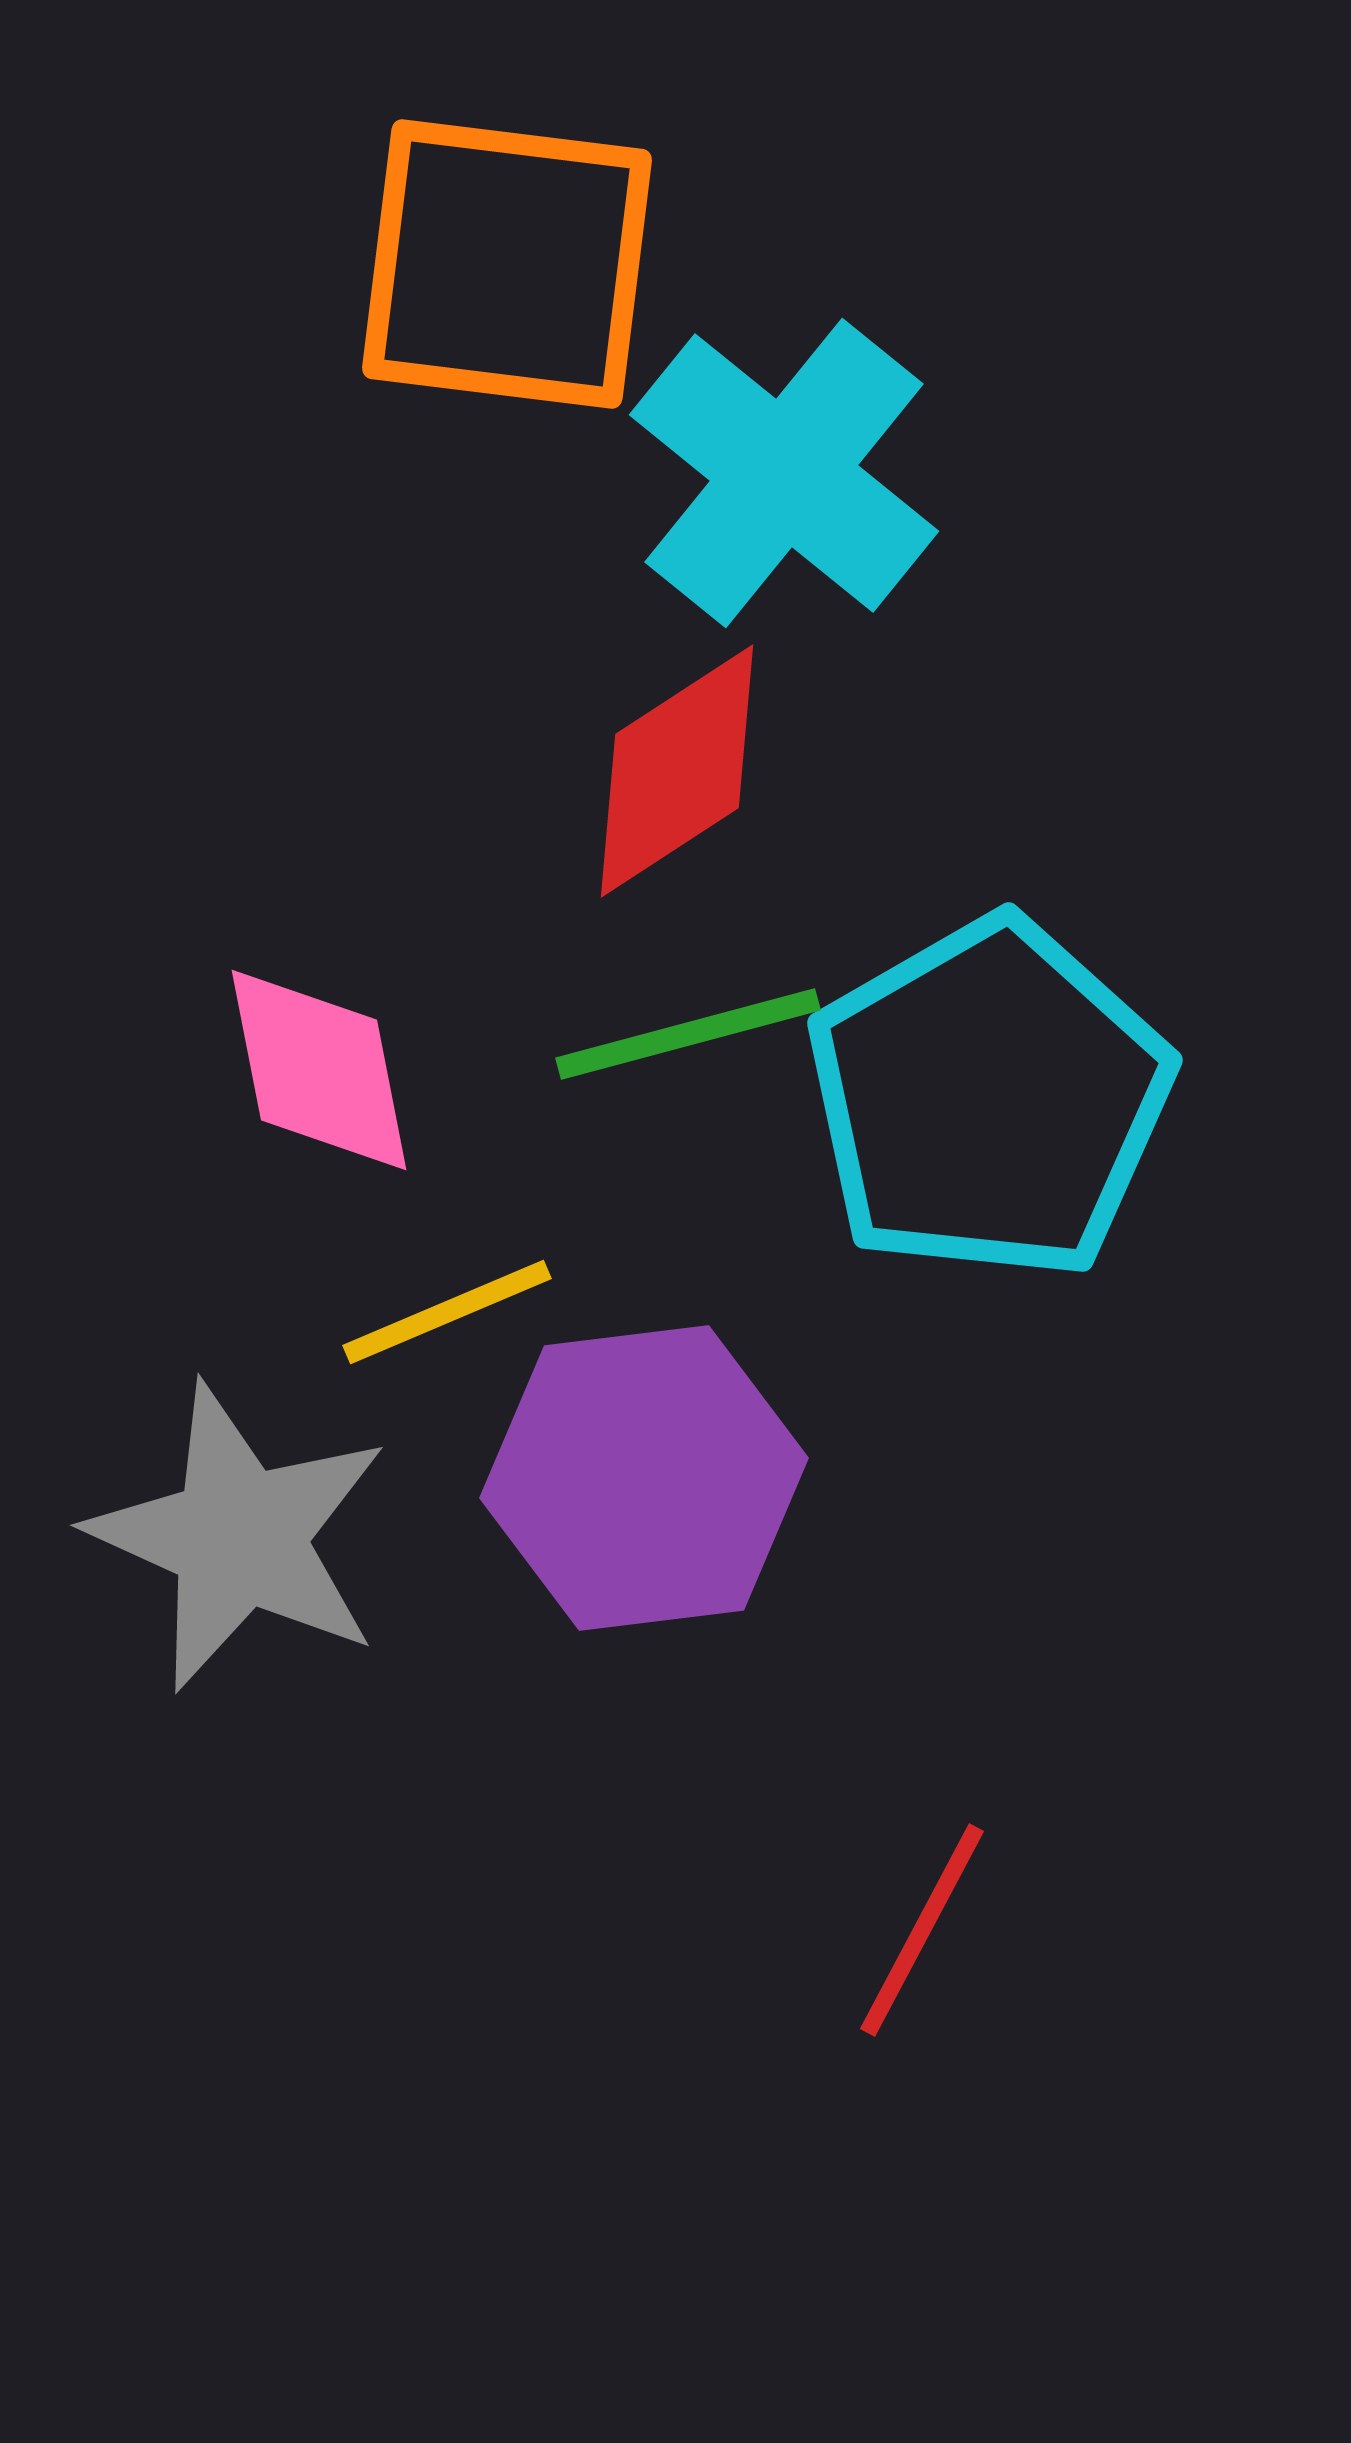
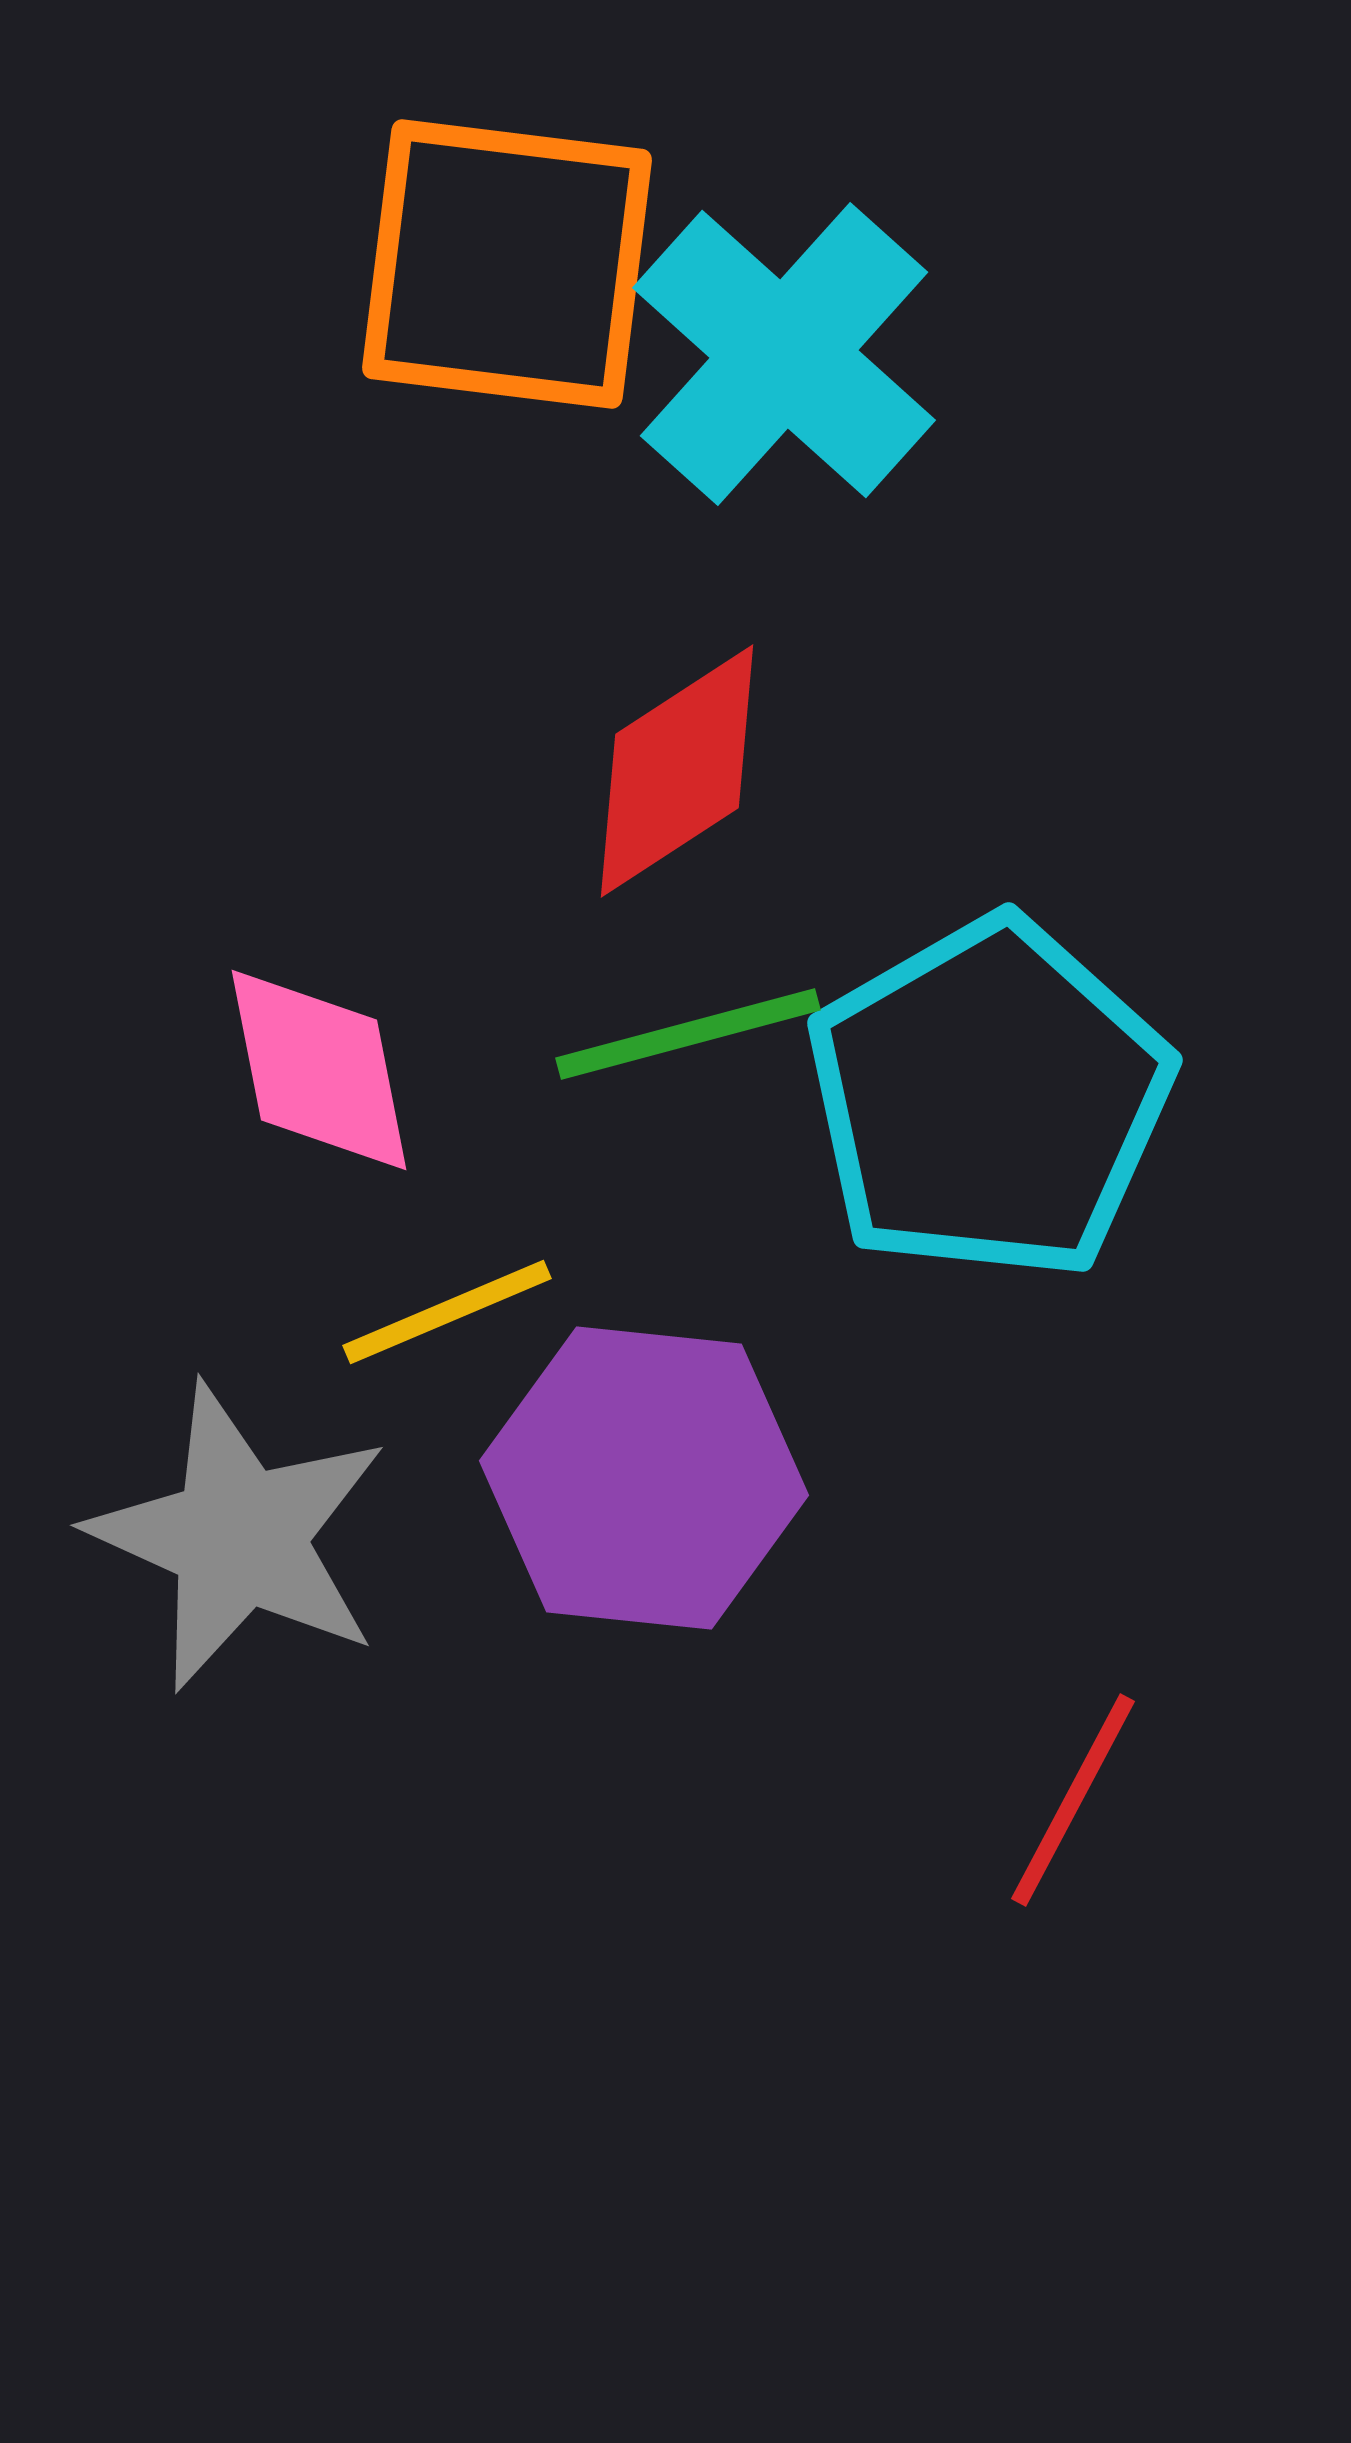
cyan cross: moved 119 px up; rotated 3 degrees clockwise
purple hexagon: rotated 13 degrees clockwise
red line: moved 151 px right, 130 px up
